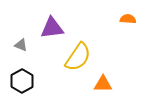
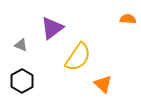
purple triangle: rotated 30 degrees counterclockwise
orange triangle: rotated 42 degrees clockwise
